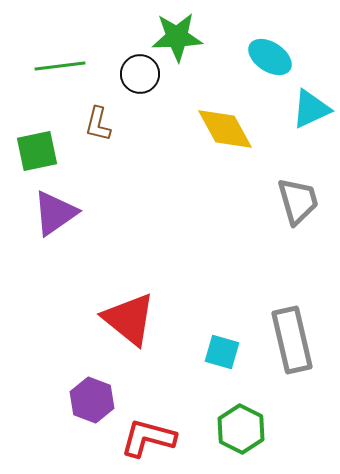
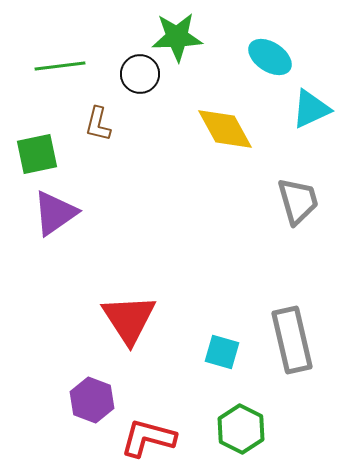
green square: moved 3 px down
red triangle: rotated 18 degrees clockwise
